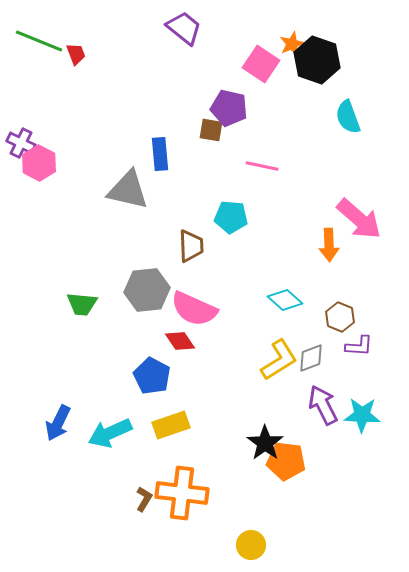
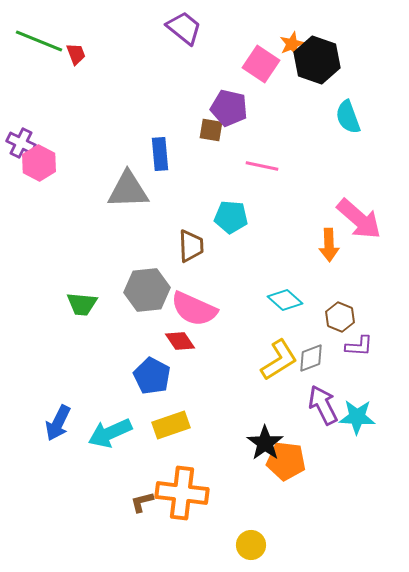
gray triangle: rotated 15 degrees counterclockwise
cyan star: moved 5 px left, 2 px down
brown L-shape: moved 2 px left, 3 px down; rotated 135 degrees counterclockwise
